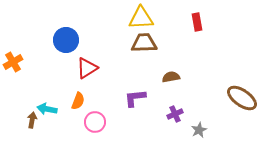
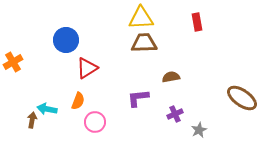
purple L-shape: moved 3 px right
